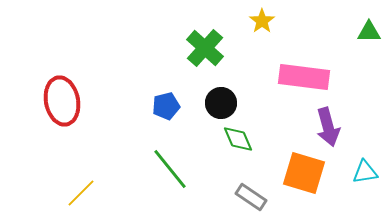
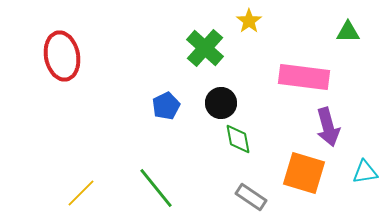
yellow star: moved 13 px left
green triangle: moved 21 px left
red ellipse: moved 45 px up
blue pentagon: rotated 12 degrees counterclockwise
green diamond: rotated 12 degrees clockwise
green line: moved 14 px left, 19 px down
